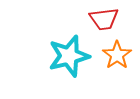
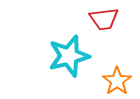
orange star: moved 26 px down
